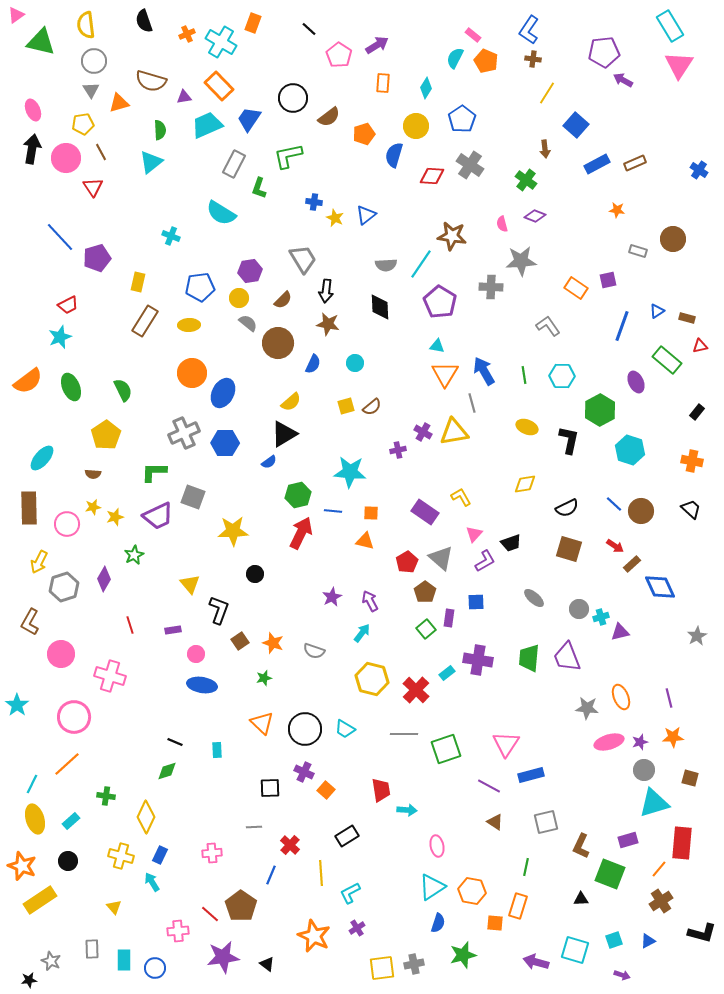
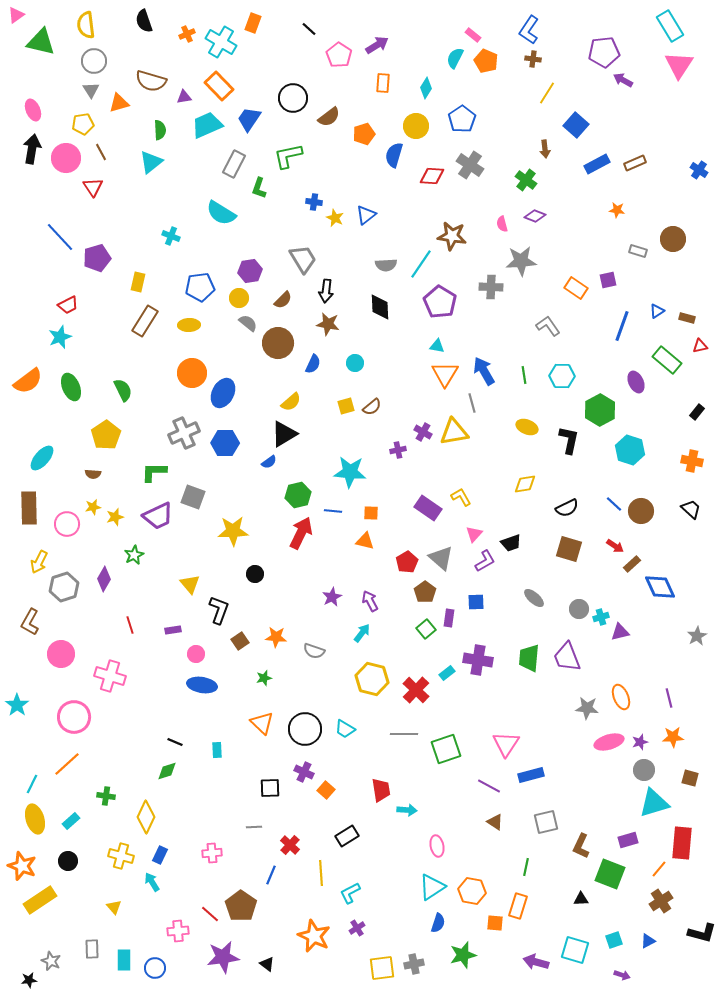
purple rectangle at (425, 512): moved 3 px right, 4 px up
orange star at (273, 643): moved 3 px right, 6 px up; rotated 15 degrees counterclockwise
